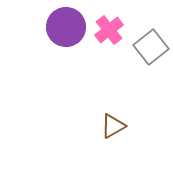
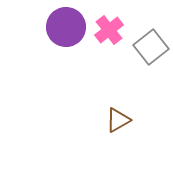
brown triangle: moved 5 px right, 6 px up
